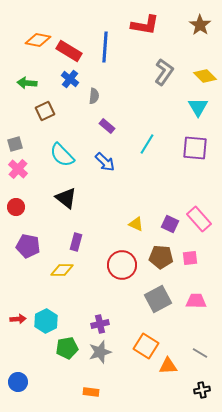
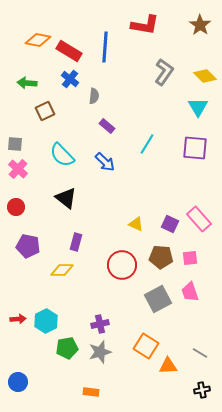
gray square at (15, 144): rotated 21 degrees clockwise
pink trapezoid at (196, 301): moved 6 px left, 9 px up; rotated 110 degrees counterclockwise
